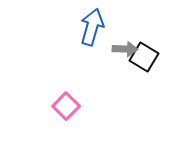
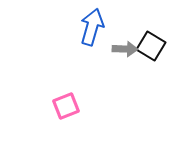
black square: moved 7 px right, 11 px up
pink square: rotated 24 degrees clockwise
